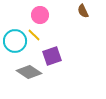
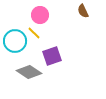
yellow line: moved 2 px up
